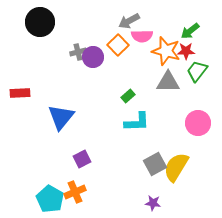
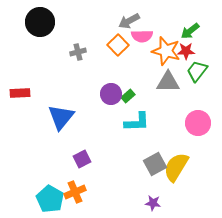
purple circle: moved 18 px right, 37 px down
